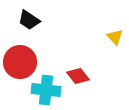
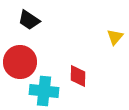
yellow triangle: rotated 24 degrees clockwise
red diamond: rotated 40 degrees clockwise
cyan cross: moved 2 px left, 1 px down
